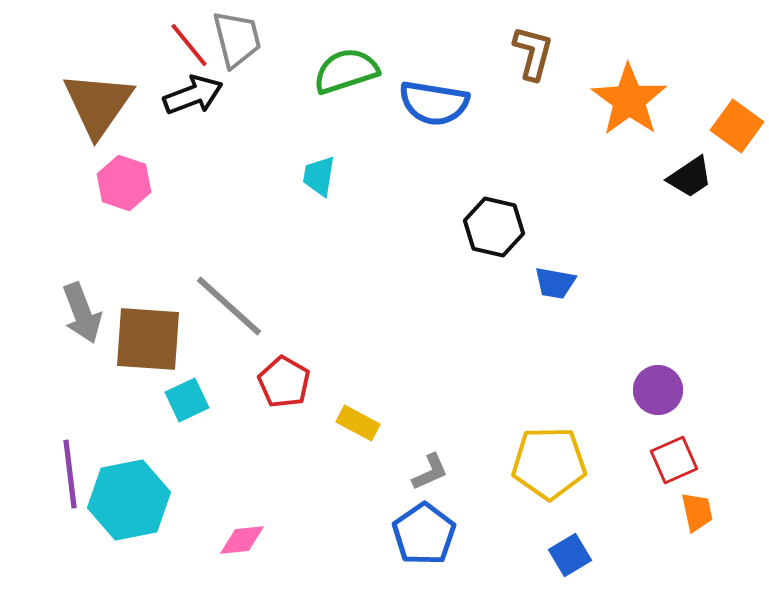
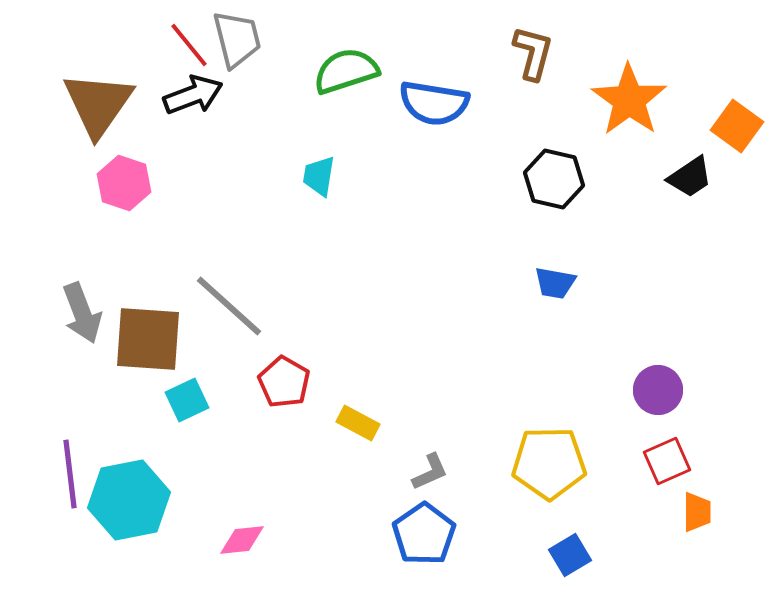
black hexagon: moved 60 px right, 48 px up
red square: moved 7 px left, 1 px down
orange trapezoid: rotated 12 degrees clockwise
